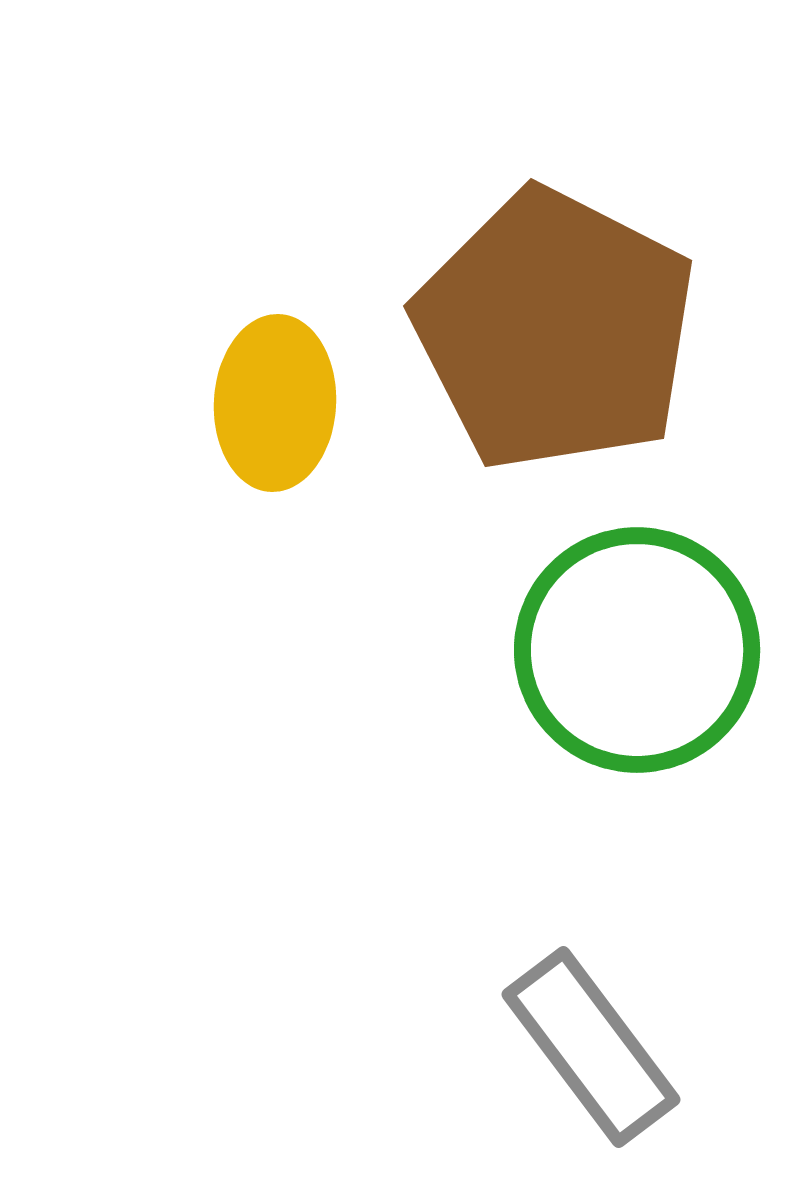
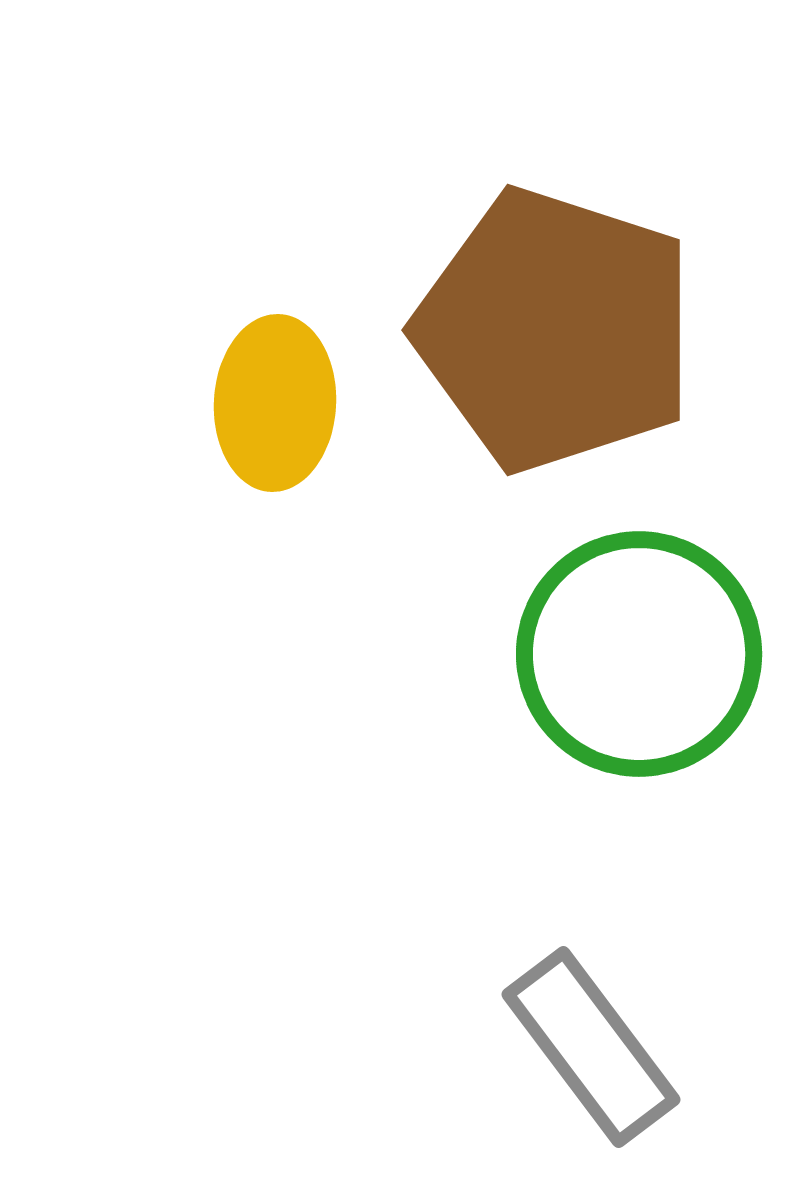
brown pentagon: rotated 9 degrees counterclockwise
green circle: moved 2 px right, 4 px down
